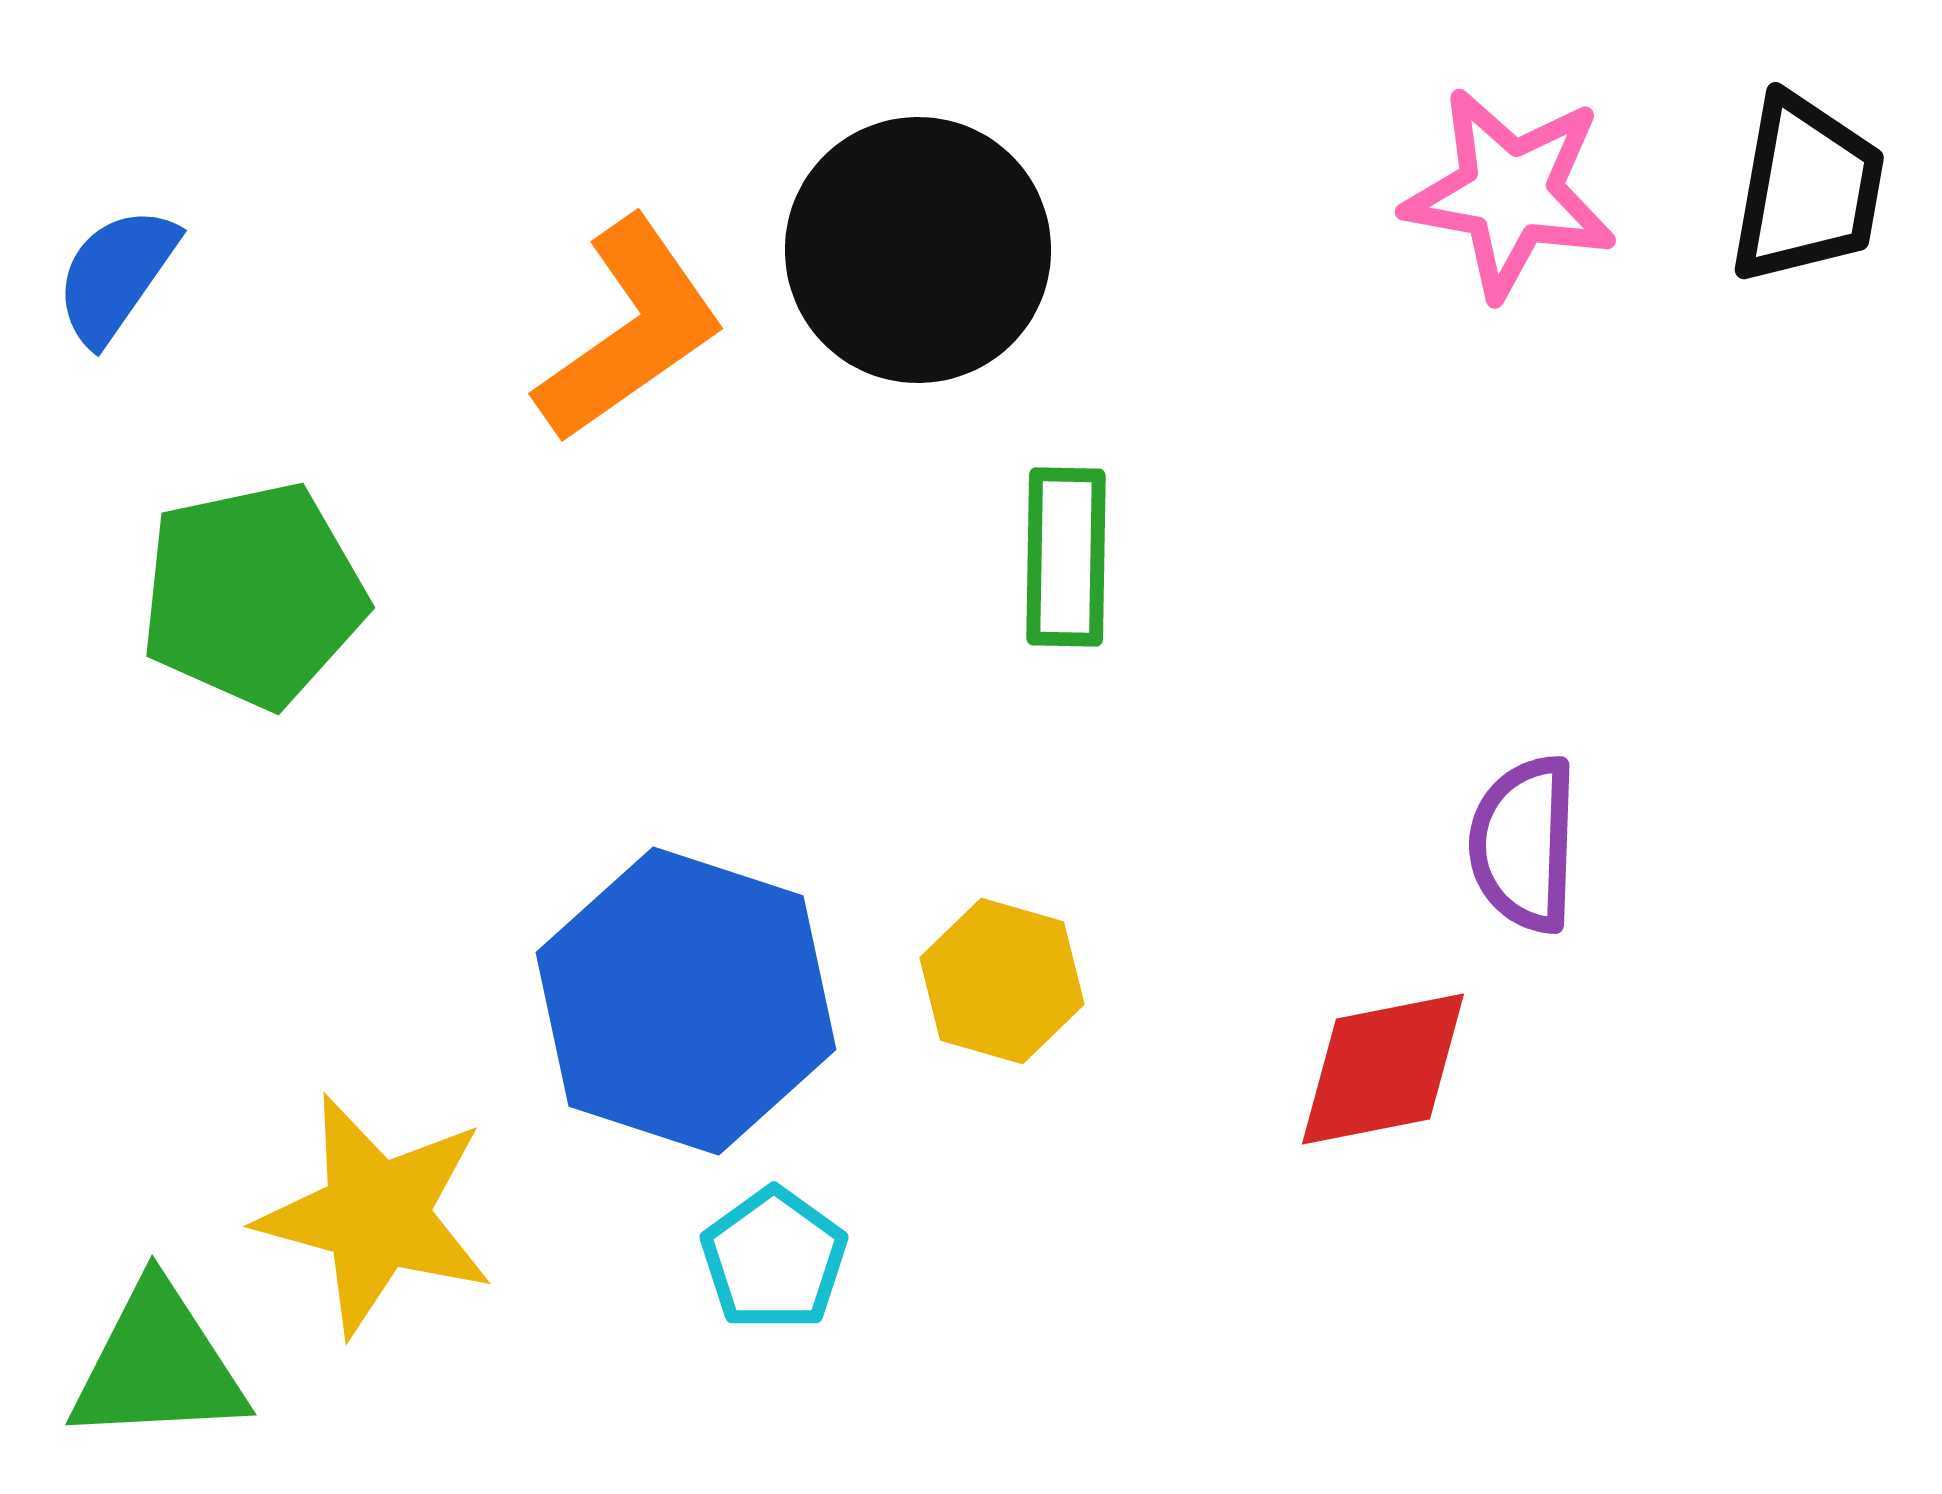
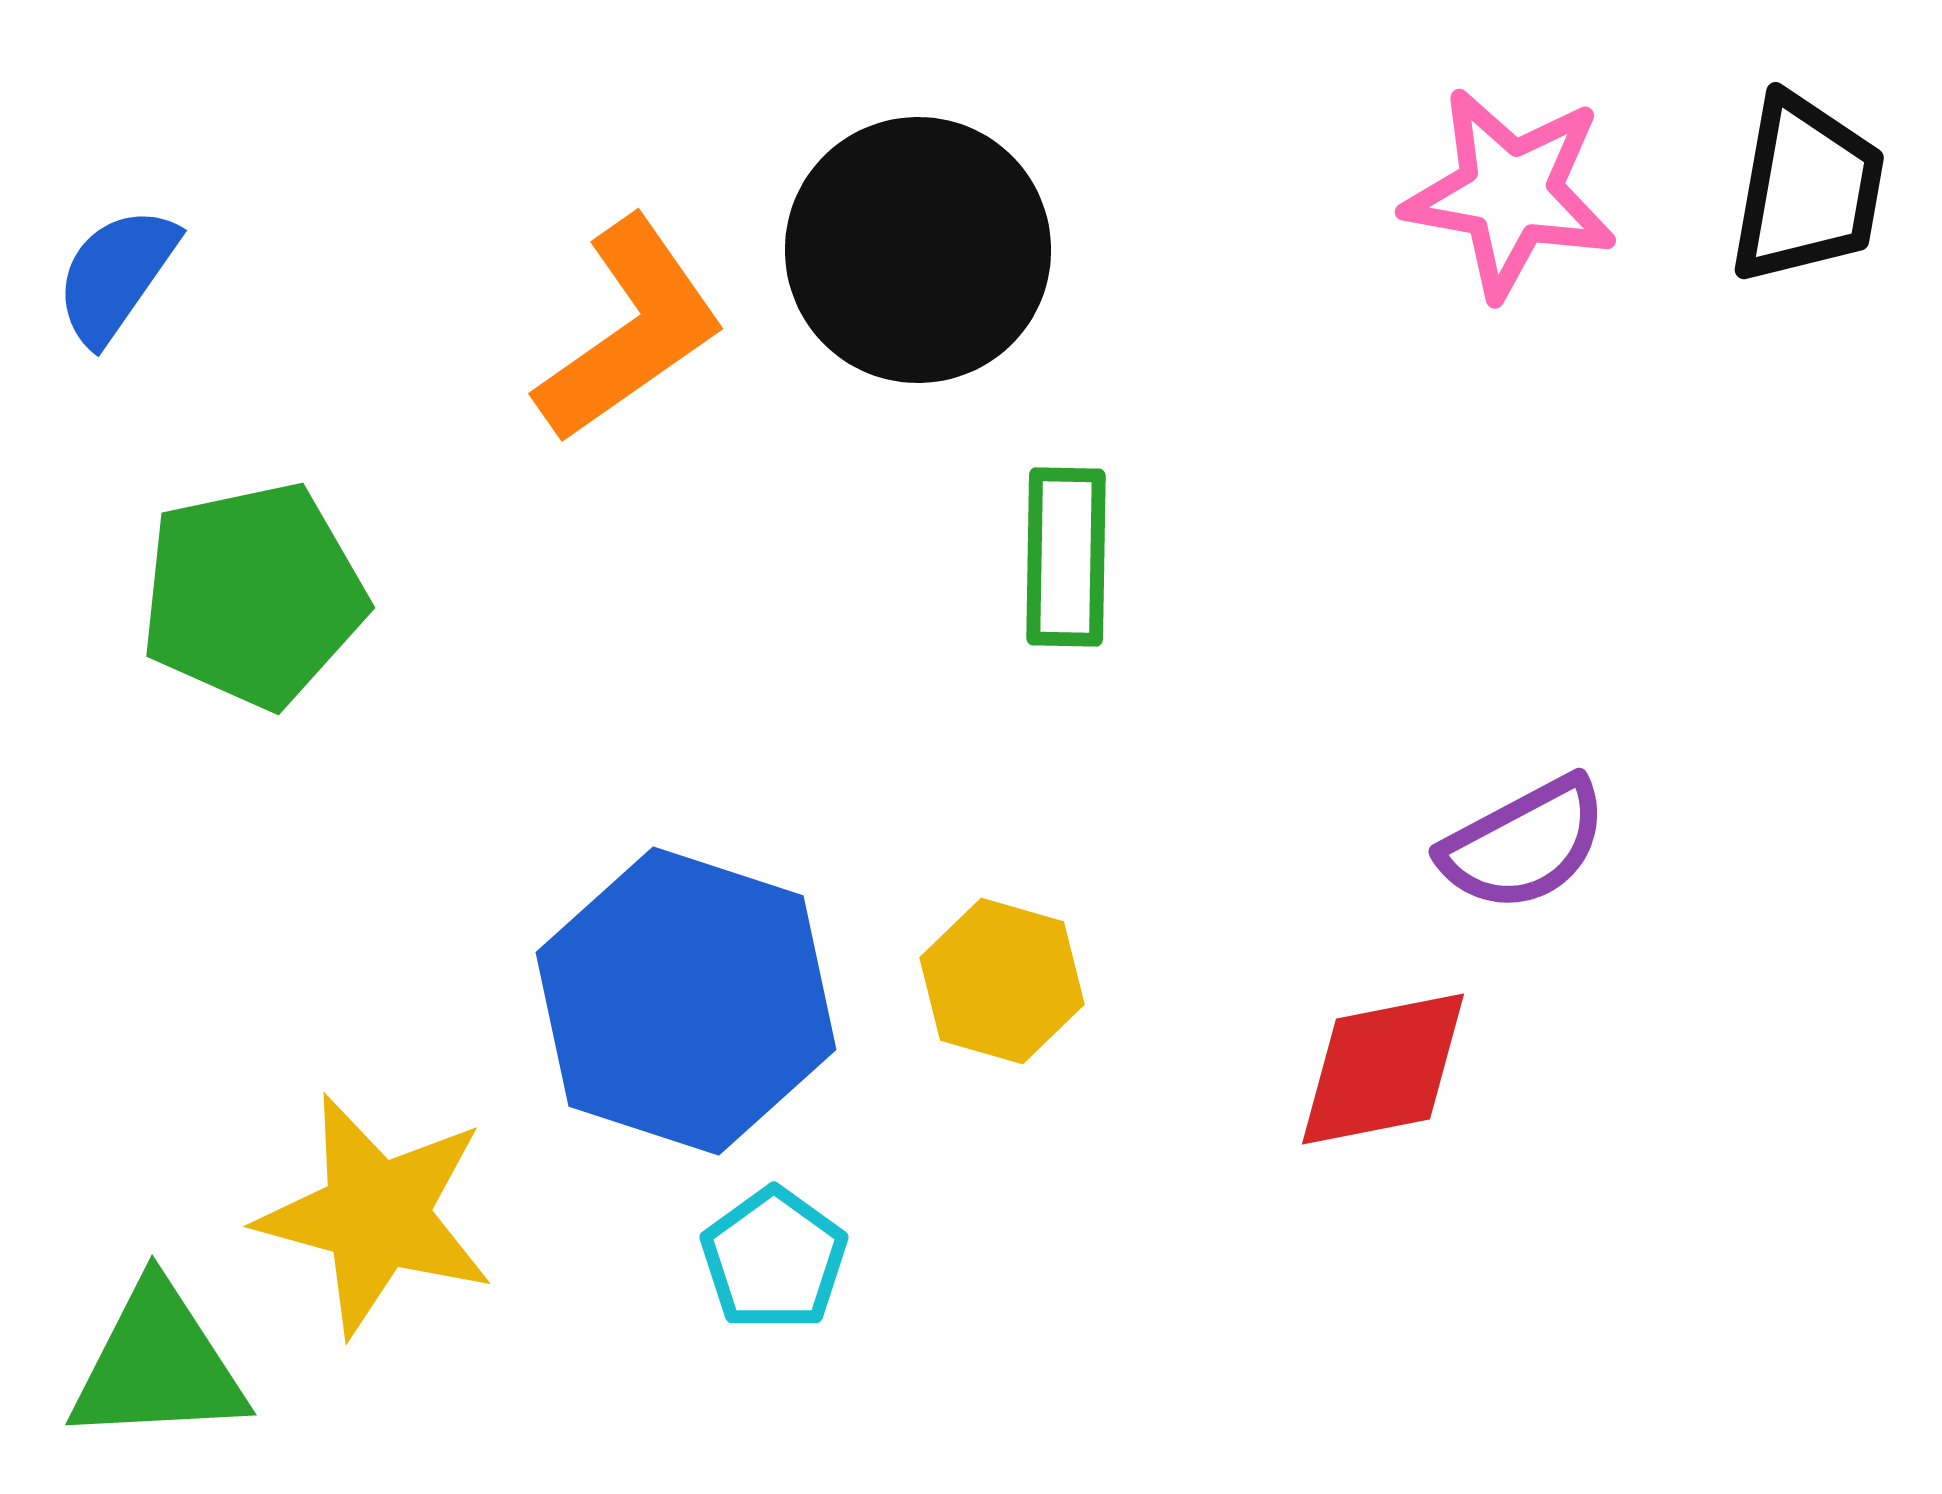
purple semicircle: rotated 120 degrees counterclockwise
